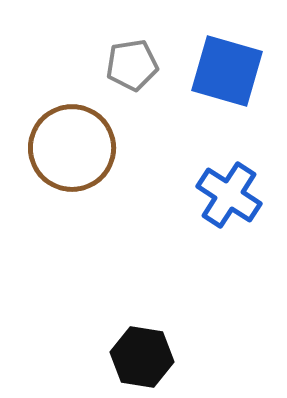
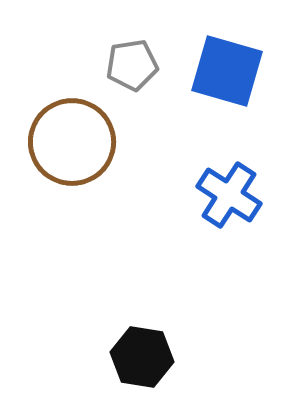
brown circle: moved 6 px up
